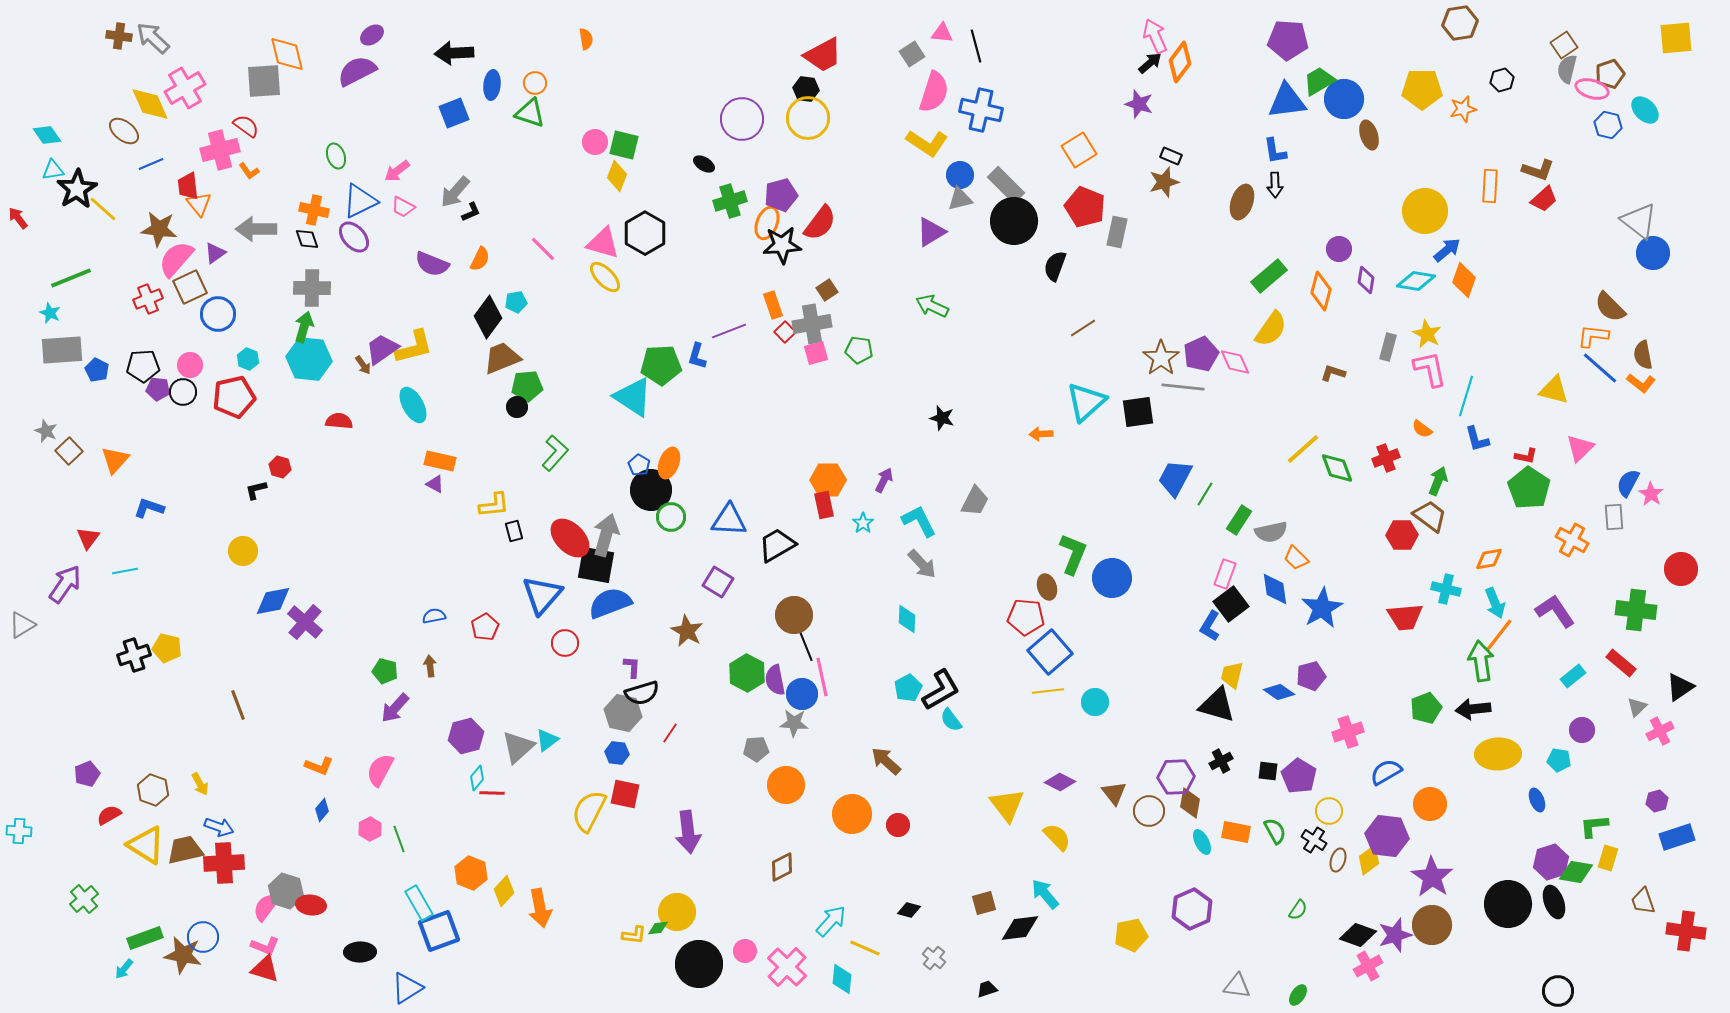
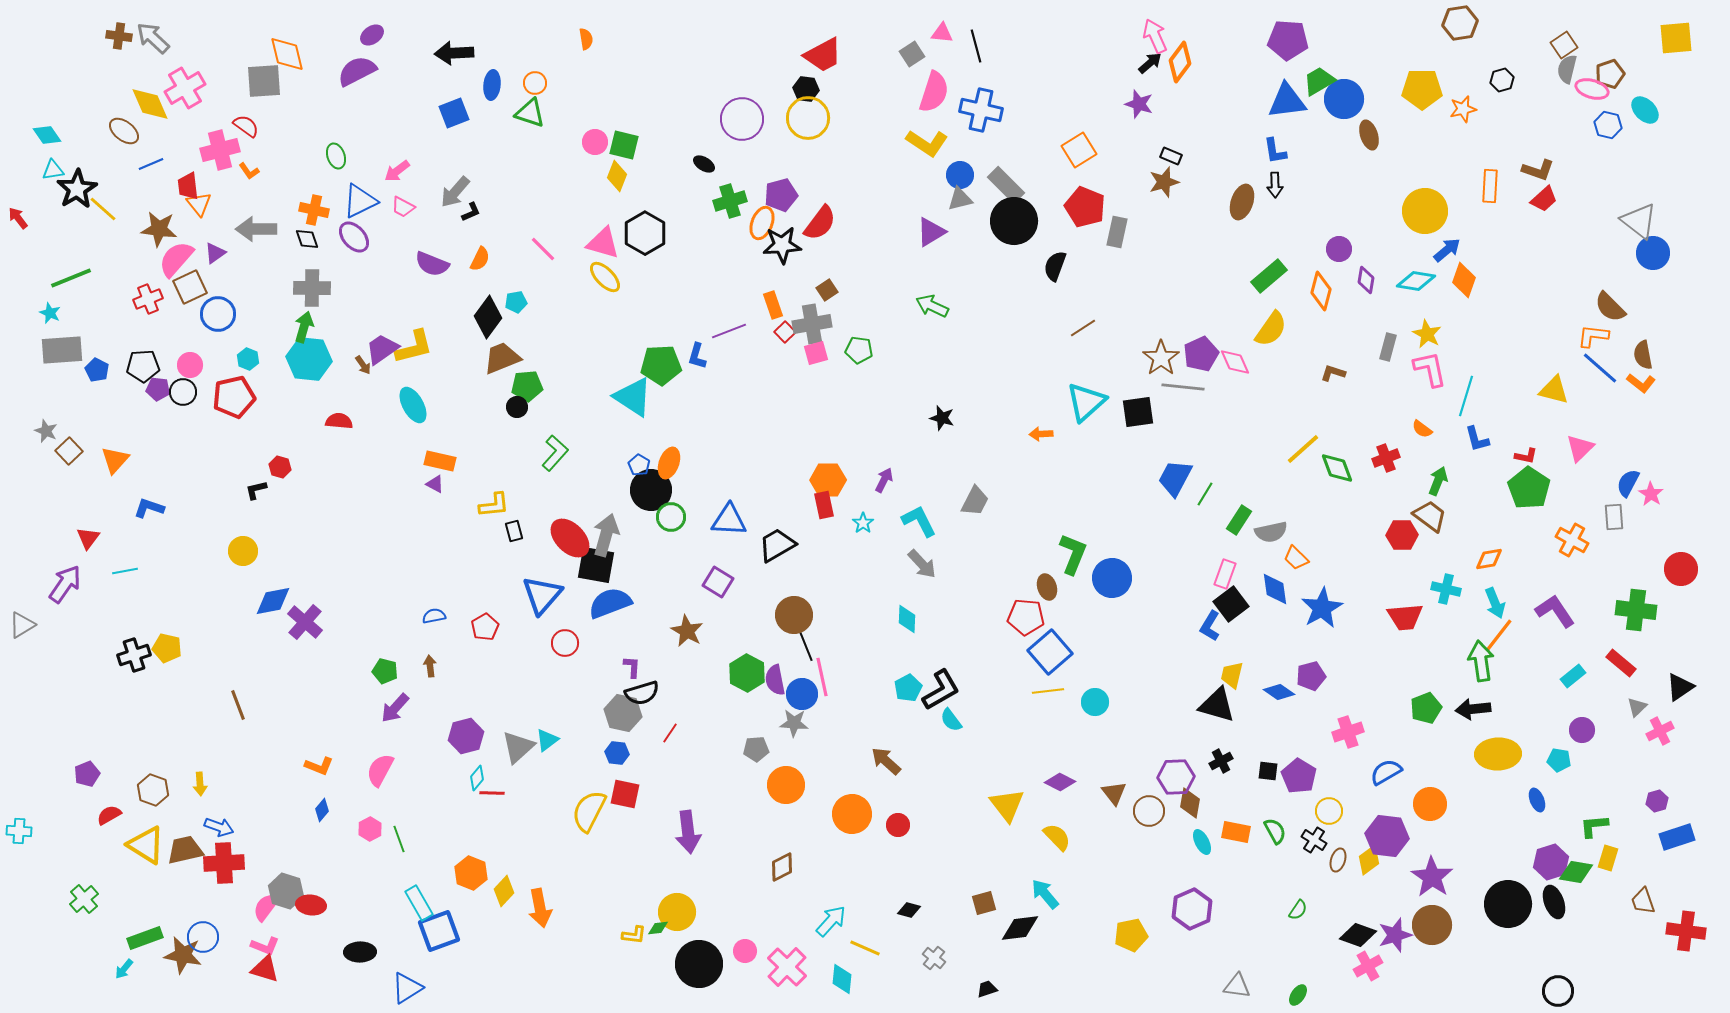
orange ellipse at (767, 223): moved 5 px left
yellow arrow at (200, 784): rotated 25 degrees clockwise
